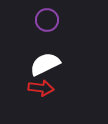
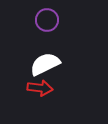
red arrow: moved 1 px left
